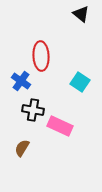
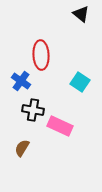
red ellipse: moved 1 px up
